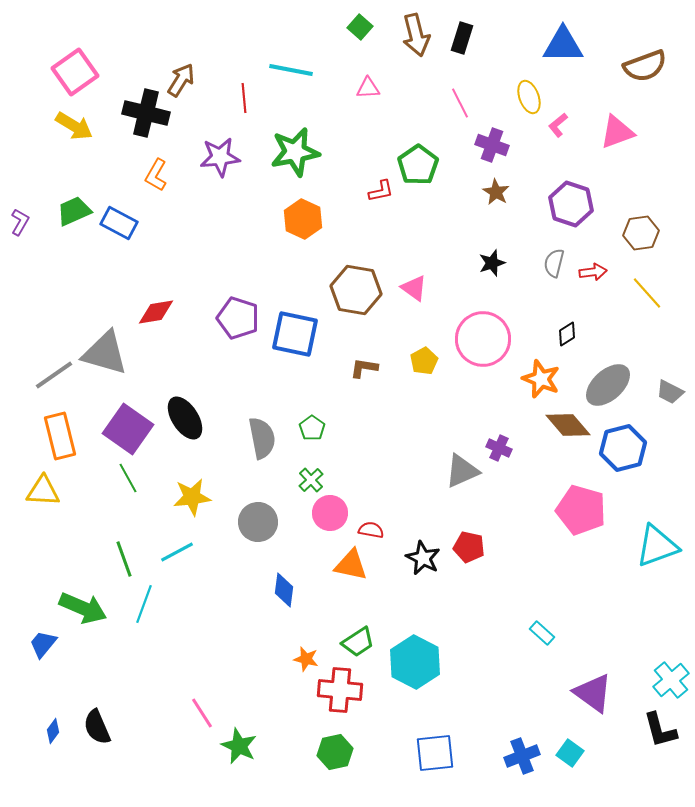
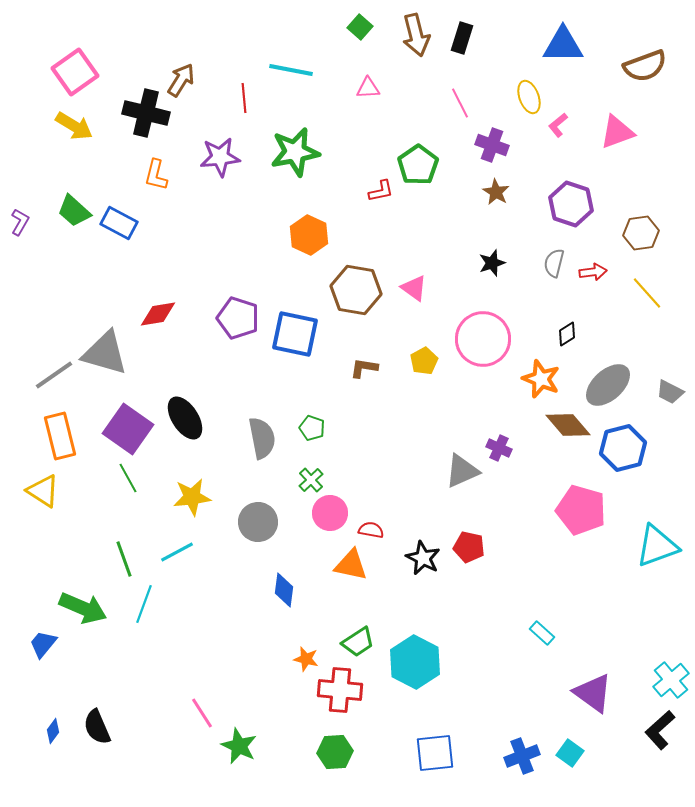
orange L-shape at (156, 175): rotated 16 degrees counterclockwise
green trapezoid at (74, 211): rotated 114 degrees counterclockwise
orange hexagon at (303, 219): moved 6 px right, 16 px down
red diamond at (156, 312): moved 2 px right, 2 px down
green pentagon at (312, 428): rotated 15 degrees counterclockwise
yellow triangle at (43, 491): rotated 30 degrees clockwise
black L-shape at (660, 730): rotated 63 degrees clockwise
green hexagon at (335, 752): rotated 8 degrees clockwise
